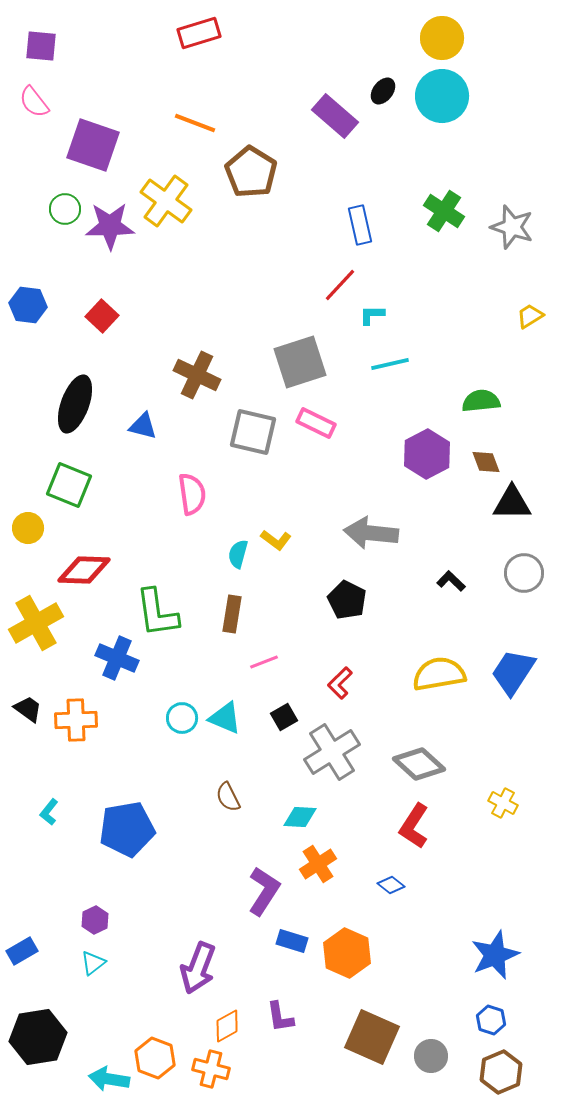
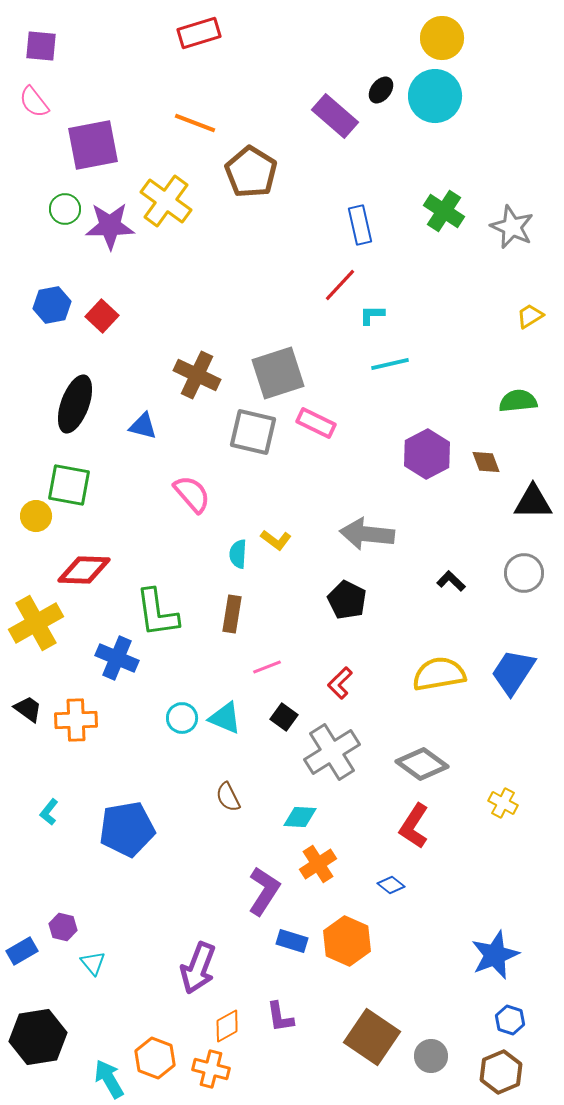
black ellipse at (383, 91): moved 2 px left, 1 px up
cyan circle at (442, 96): moved 7 px left
purple square at (93, 145): rotated 30 degrees counterclockwise
gray star at (512, 227): rotated 6 degrees clockwise
blue hexagon at (28, 305): moved 24 px right; rotated 18 degrees counterclockwise
gray square at (300, 362): moved 22 px left, 11 px down
green semicircle at (481, 401): moved 37 px right
green square at (69, 485): rotated 12 degrees counterclockwise
pink semicircle at (192, 494): rotated 33 degrees counterclockwise
black triangle at (512, 503): moved 21 px right, 1 px up
yellow circle at (28, 528): moved 8 px right, 12 px up
gray arrow at (371, 533): moved 4 px left, 1 px down
cyan semicircle at (238, 554): rotated 12 degrees counterclockwise
pink line at (264, 662): moved 3 px right, 5 px down
black square at (284, 717): rotated 24 degrees counterclockwise
gray diamond at (419, 764): moved 3 px right; rotated 6 degrees counterclockwise
purple hexagon at (95, 920): moved 32 px left, 7 px down; rotated 20 degrees counterclockwise
orange hexagon at (347, 953): moved 12 px up
cyan triangle at (93, 963): rotated 32 degrees counterclockwise
blue hexagon at (491, 1020): moved 19 px right
brown square at (372, 1037): rotated 10 degrees clockwise
cyan arrow at (109, 1079): rotated 51 degrees clockwise
